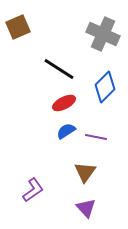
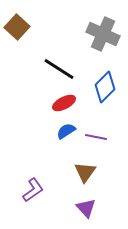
brown square: moved 1 px left; rotated 25 degrees counterclockwise
